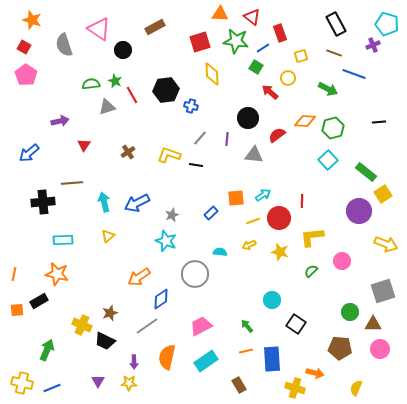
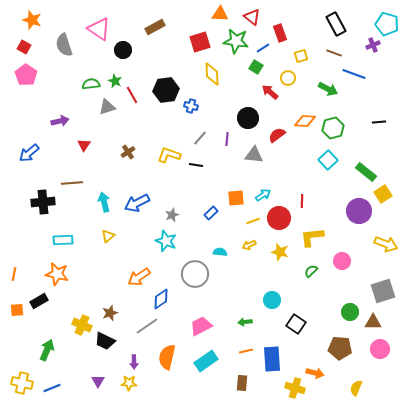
brown triangle at (373, 324): moved 2 px up
green arrow at (247, 326): moved 2 px left, 4 px up; rotated 56 degrees counterclockwise
brown rectangle at (239, 385): moved 3 px right, 2 px up; rotated 35 degrees clockwise
